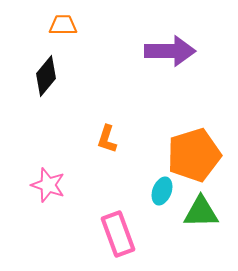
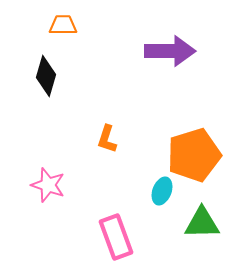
black diamond: rotated 24 degrees counterclockwise
green triangle: moved 1 px right, 11 px down
pink rectangle: moved 2 px left, 3 px down
